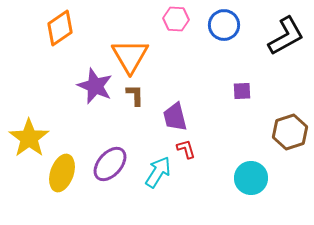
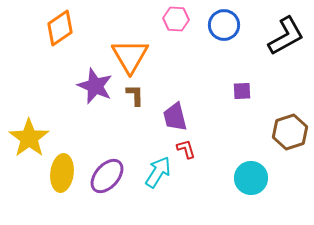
purple ellipse: moved 3 px left, 12 px down
yellow ellipse: rotated 12 degrees counterclockwise
